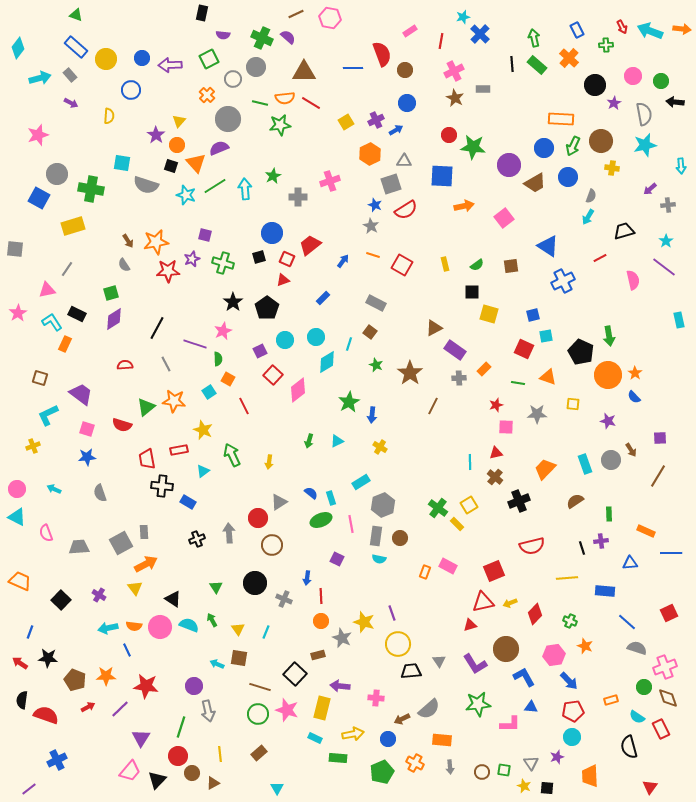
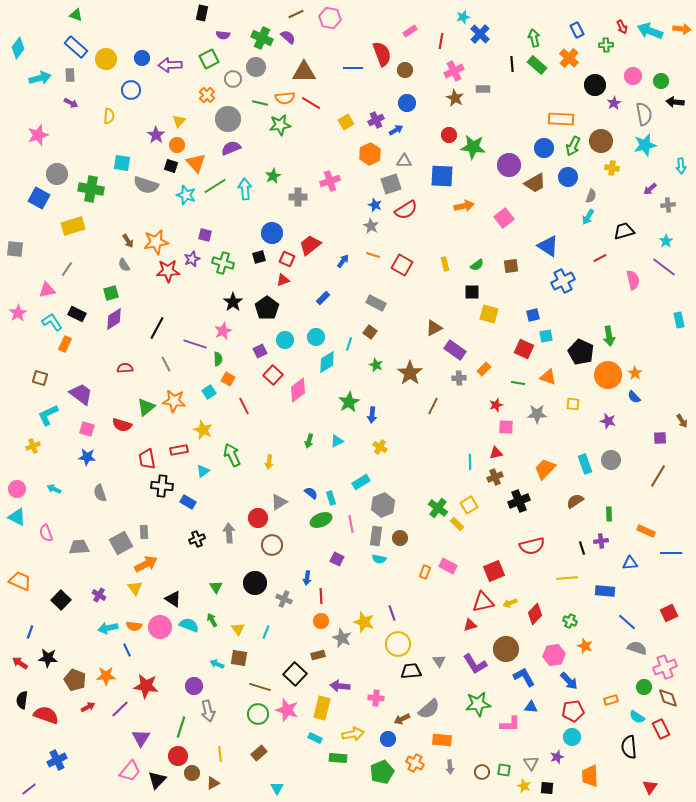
gray rectangle at (70, 75): rotated 40 degrees clockwise
purple semicircle at (219, 148): moved 12 px right
red semicircle at (125, 365): moved 3 px down
brown arrow at (631, 450): moved 51 px right, 29 px up
blue star at (87, 457): rotated 12 degrees clockwise
brown cross at (495, 477): rotated 28 degrees clockwise
black semicircle at (629, 747): rotated 10 degrees clockwise
